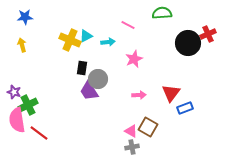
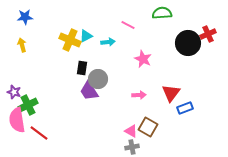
pink star: moved 9 px right; rotated 24 degrees counterclockwise
